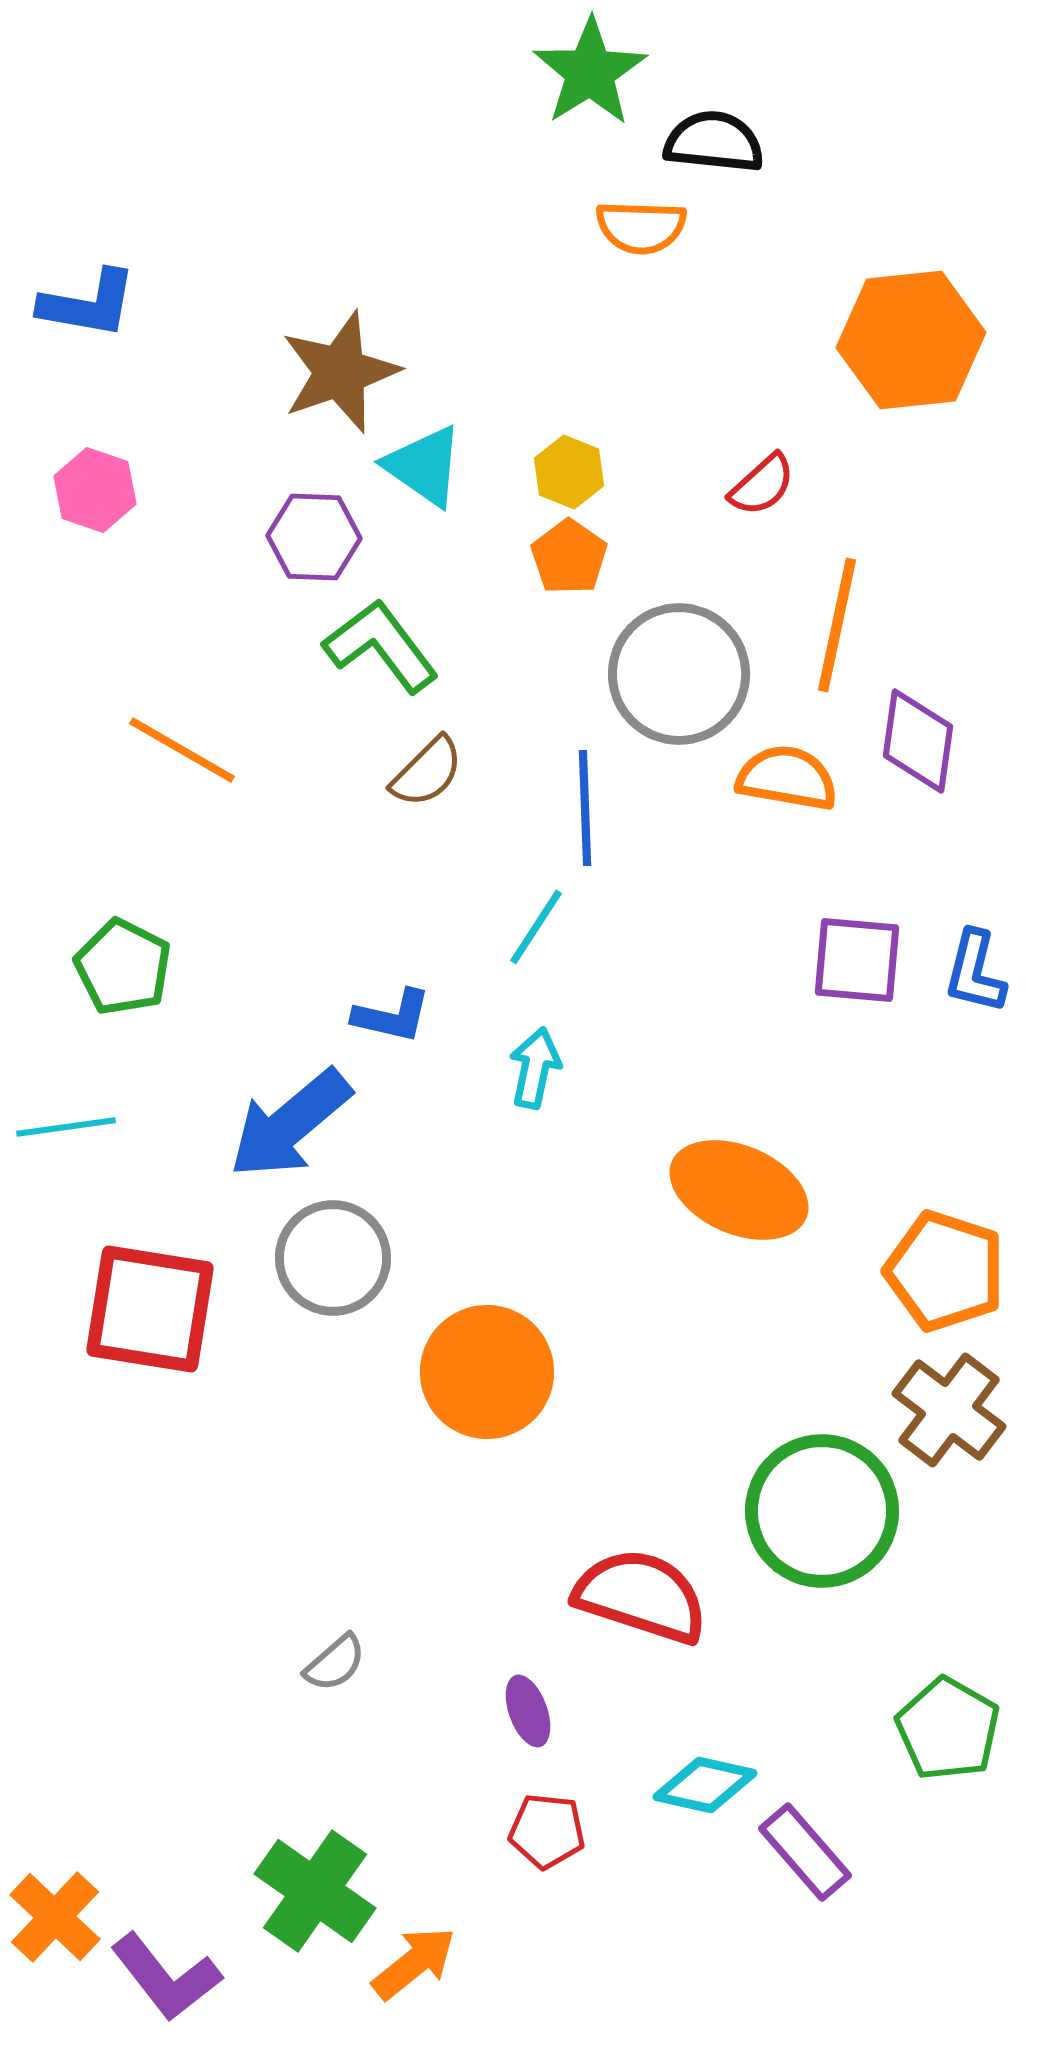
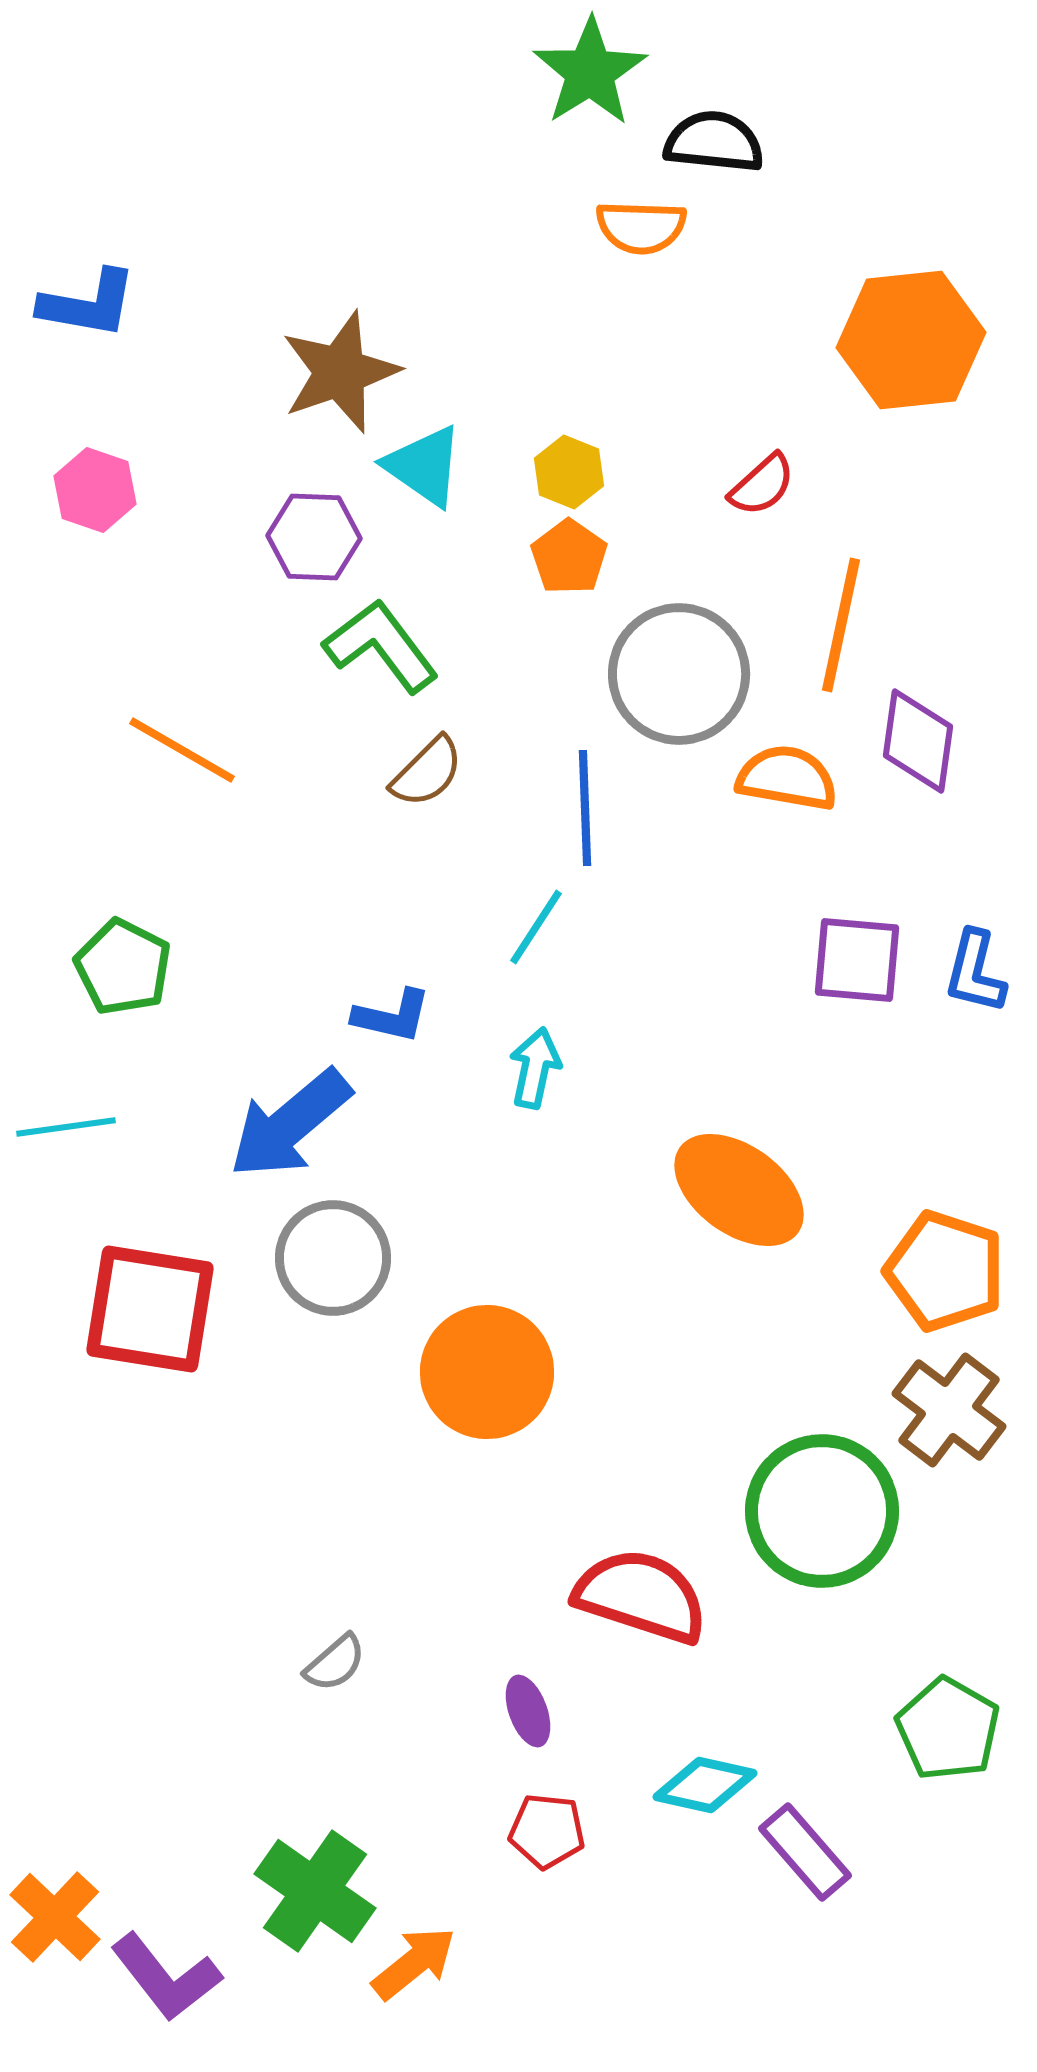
orange line at (837, 625): moved 4 px right
orange ellipse at (739, 1190): rotated 13 degrees clockwise
